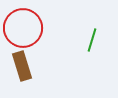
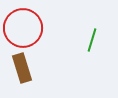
brown rectangle: moved 2 px down
